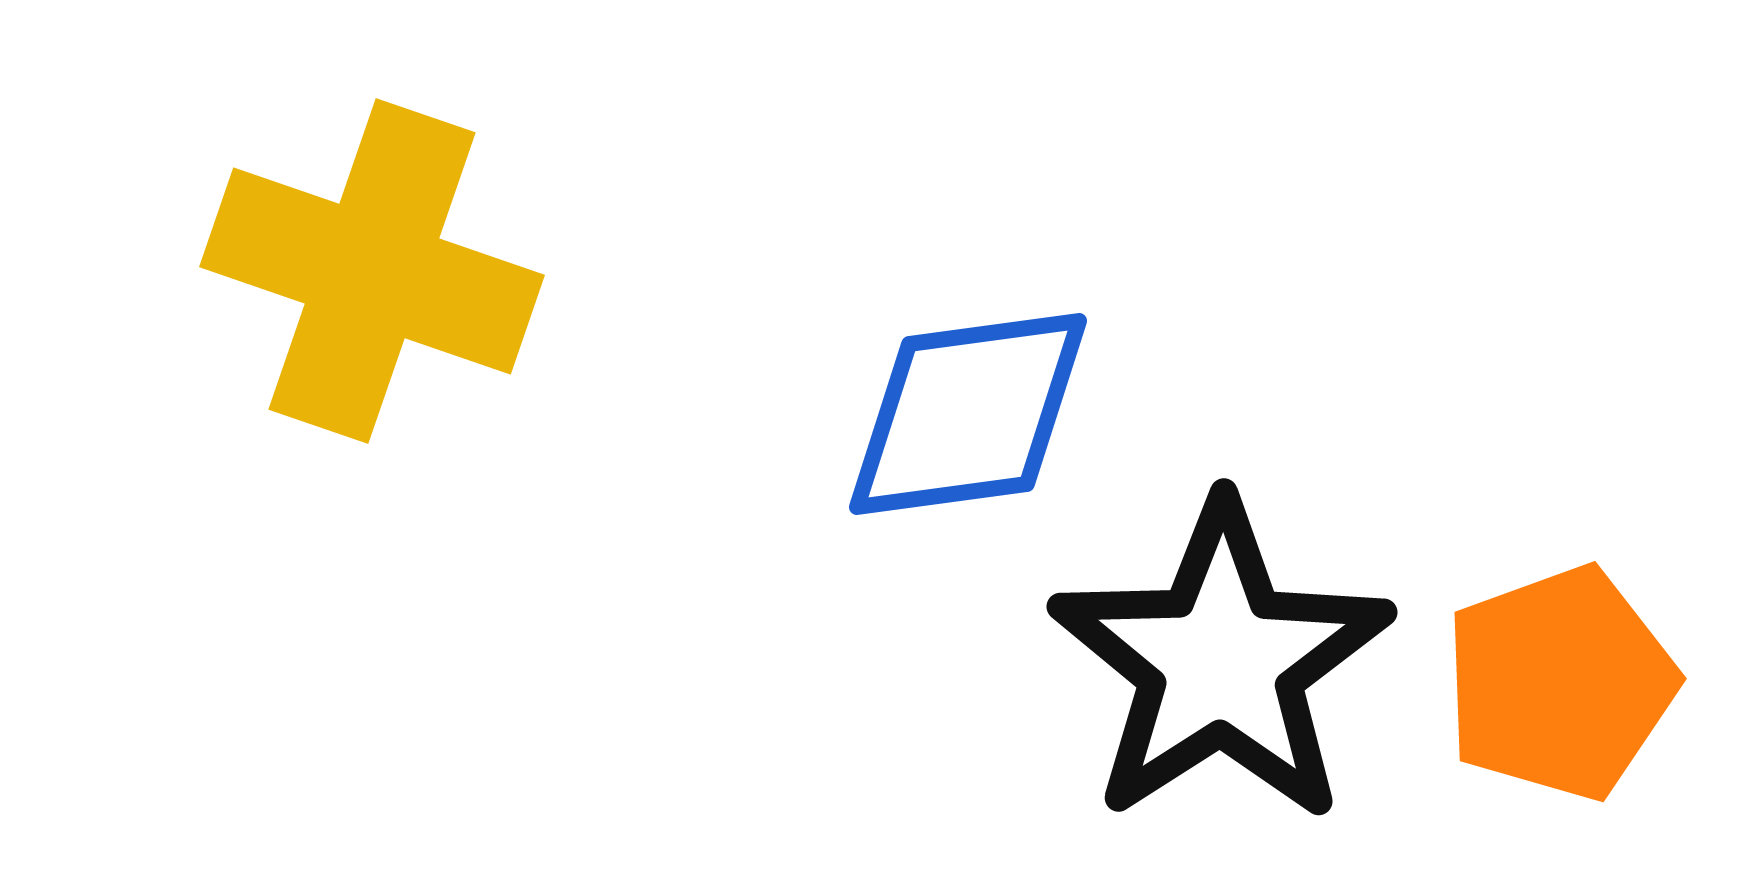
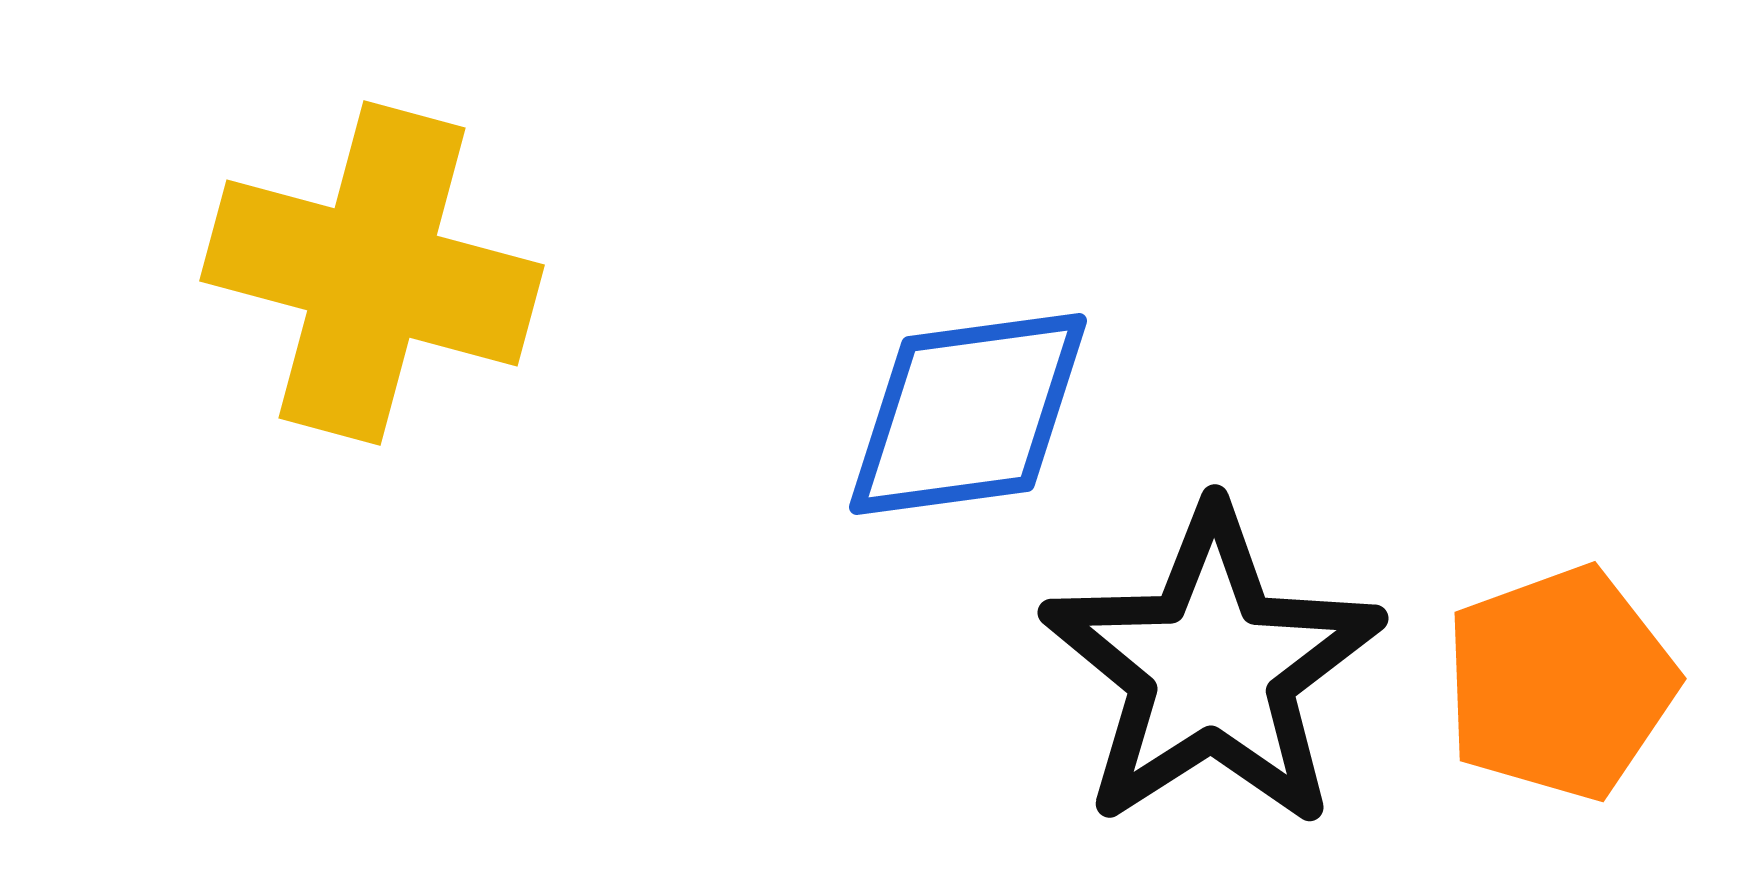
yellow cross: moved 2 px down; rotated 4 degrees counterclockwise
black star: moved 9 px left, 6 px down
